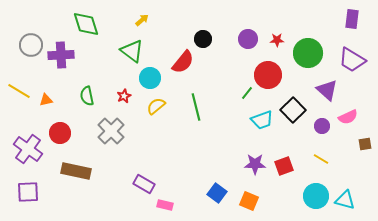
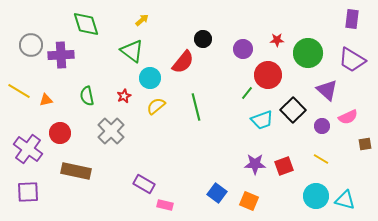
purple circle at (248, 39): moved 5 px left, 10 px down
